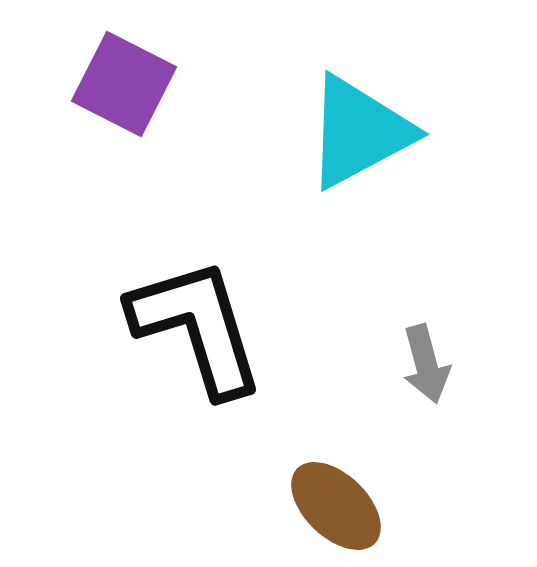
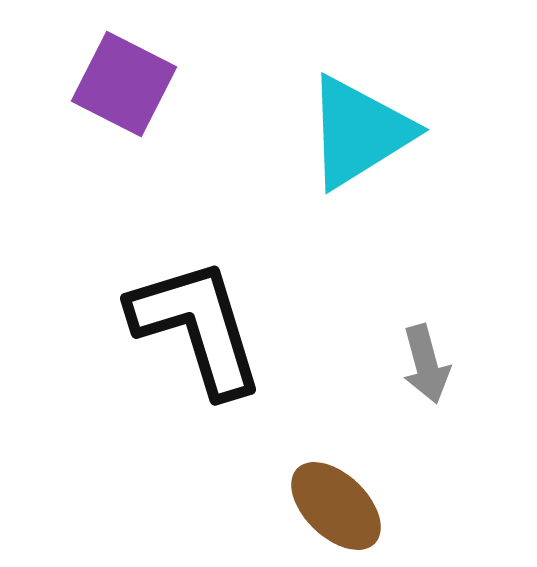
cyan triangle: rotated 4 degrees counterclockwise
